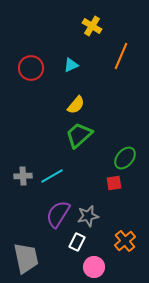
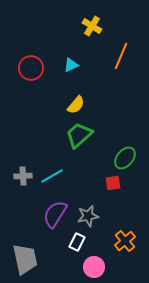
red square: moved 1 px left
purple semicircle: moved 3 px left
gray trapezoid: moved 1 px left, 1 px down
